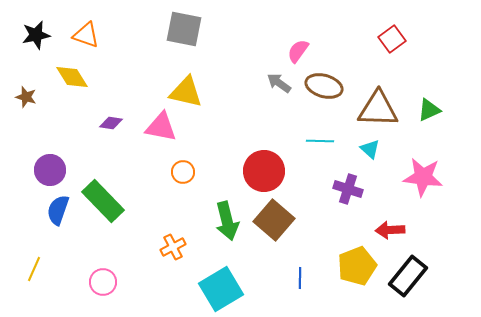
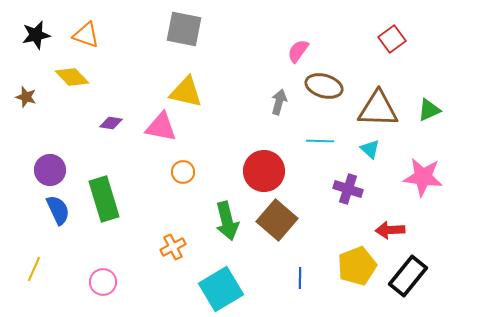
yellow diamond: rotated 12 degrees counterclockwise
gray arrow: moved 19 px down; rotated 70 degrees clockwise
green rectangle: moved 1 px right, 2 px up; rotated 27 degrees clockwise
blue semicircle: rotated 136 degrees clockwise
brown square: moved 3 px right
